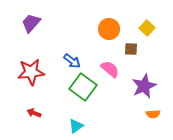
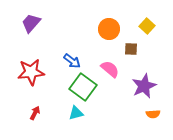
yellow square: moved 2 px up
red arrow: moved 1 px right; rotated 96 degrees clockwise
cyan triangle: moved 13 px up; rotated 21 degrees clockwise
